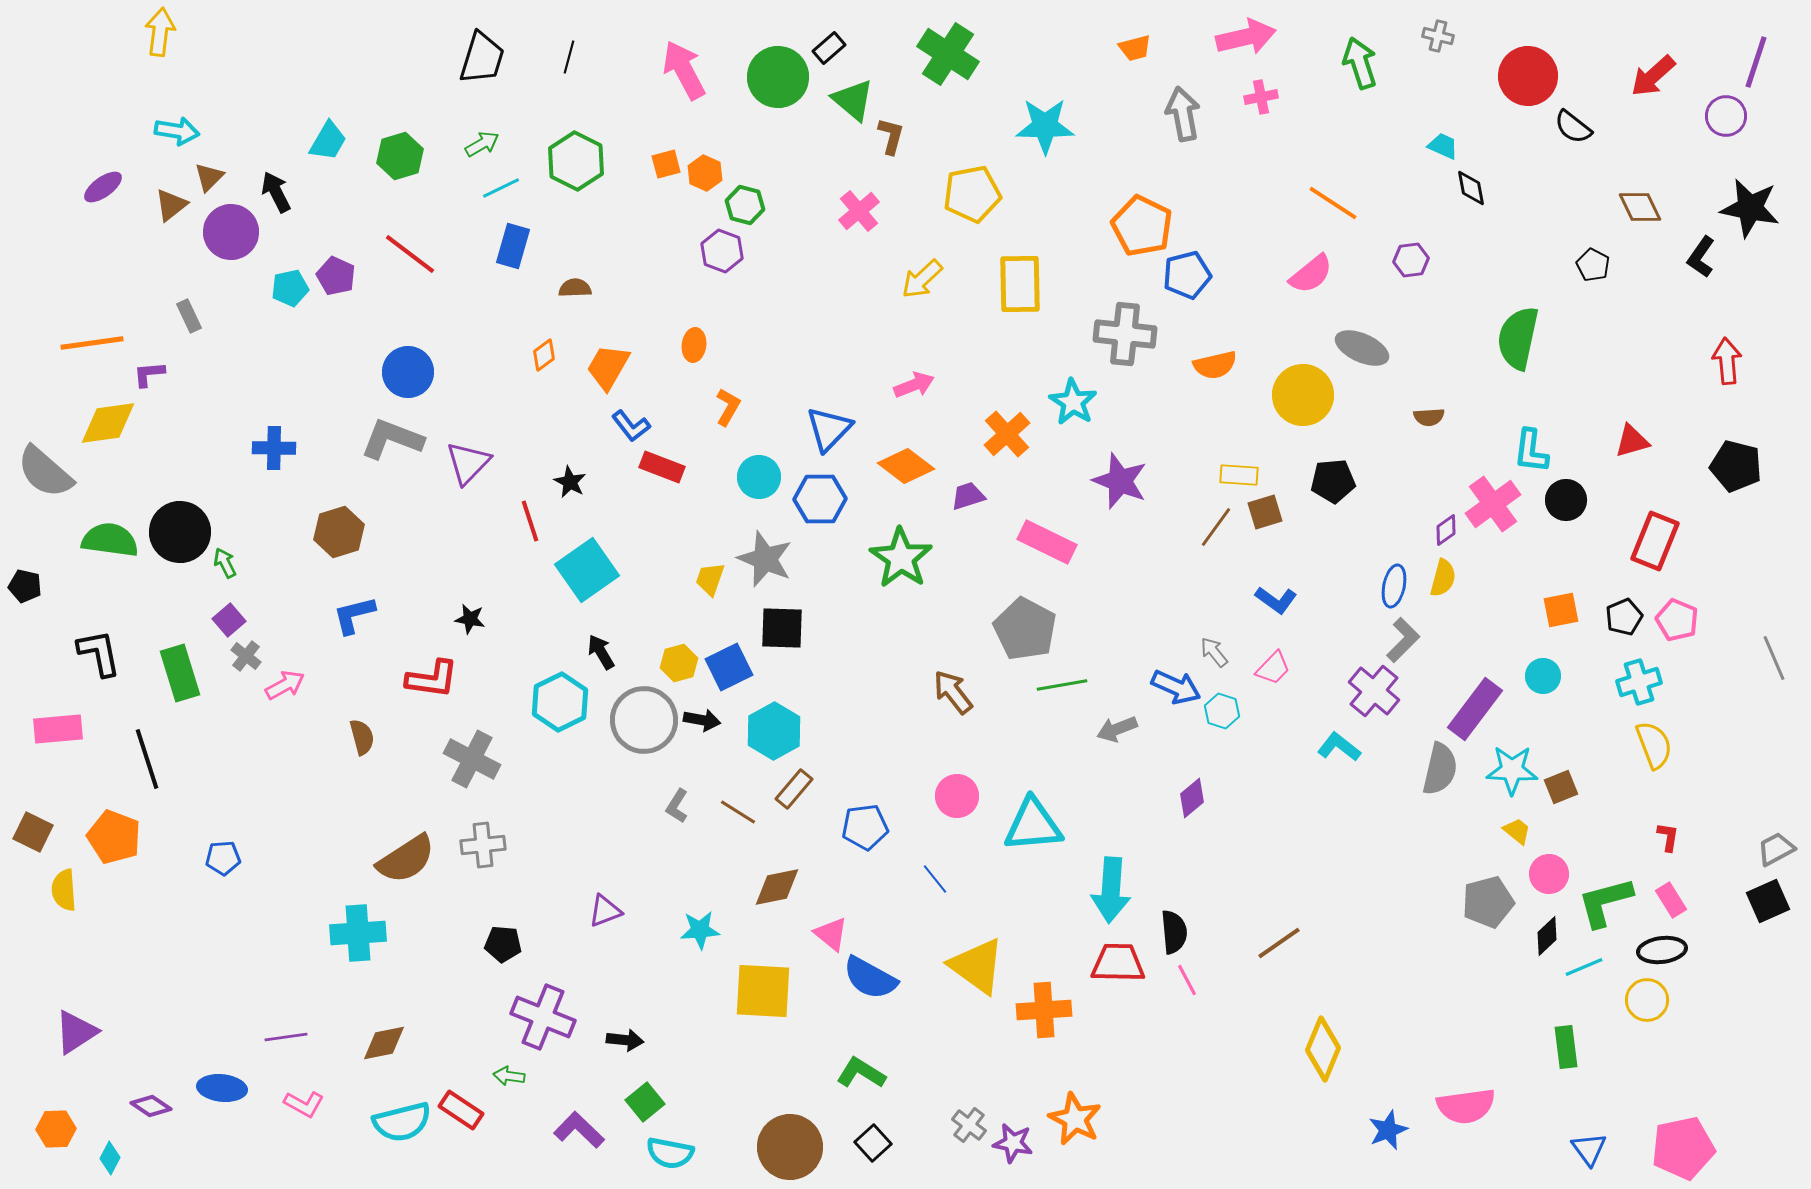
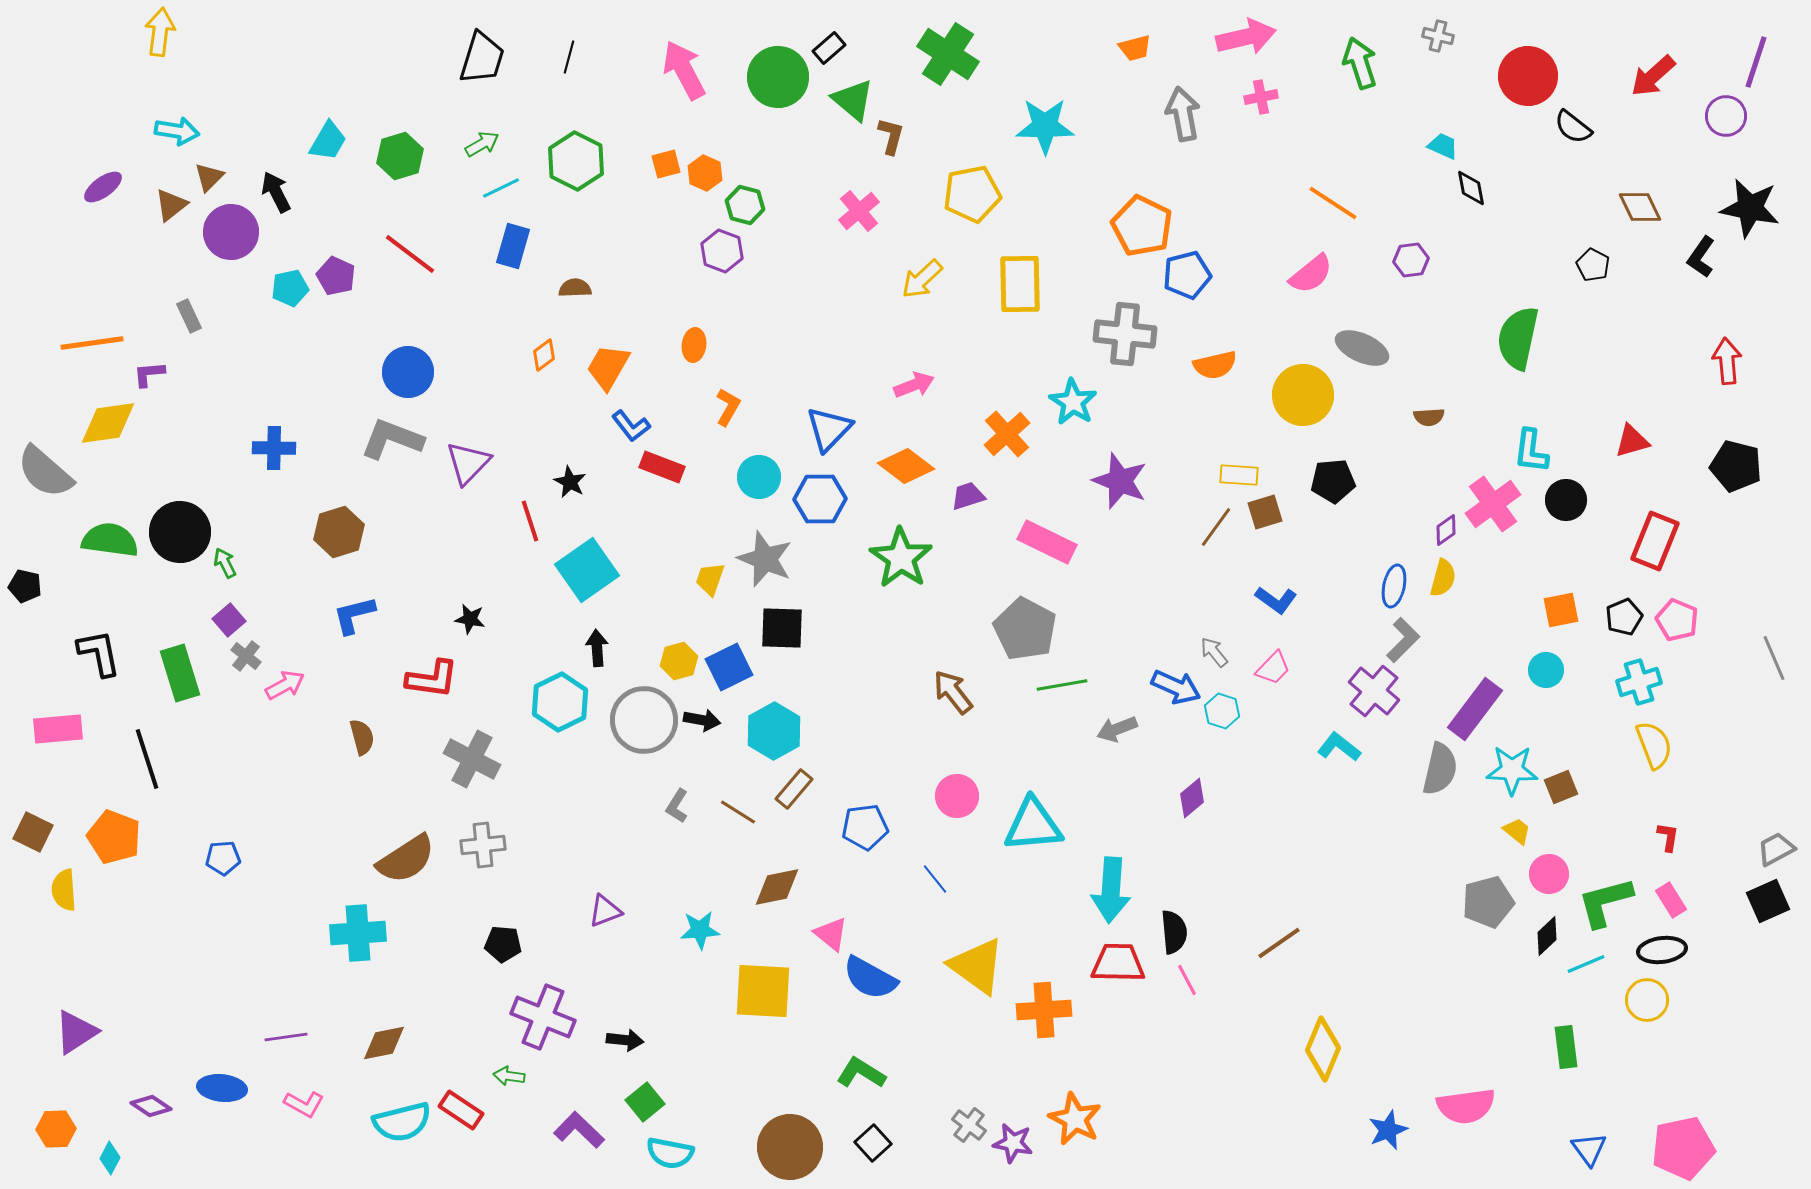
black arrow at (601, 652): moved 4 px left, 4 px up; rotated 27 degrees clockwise
yellow hexagon at (679, 663): moved 2 px up
cyan circle at (1543, 676): moved 3 px right, 6 px up
cyan line at (1584, 967): moved 2 px right, 3 px up
